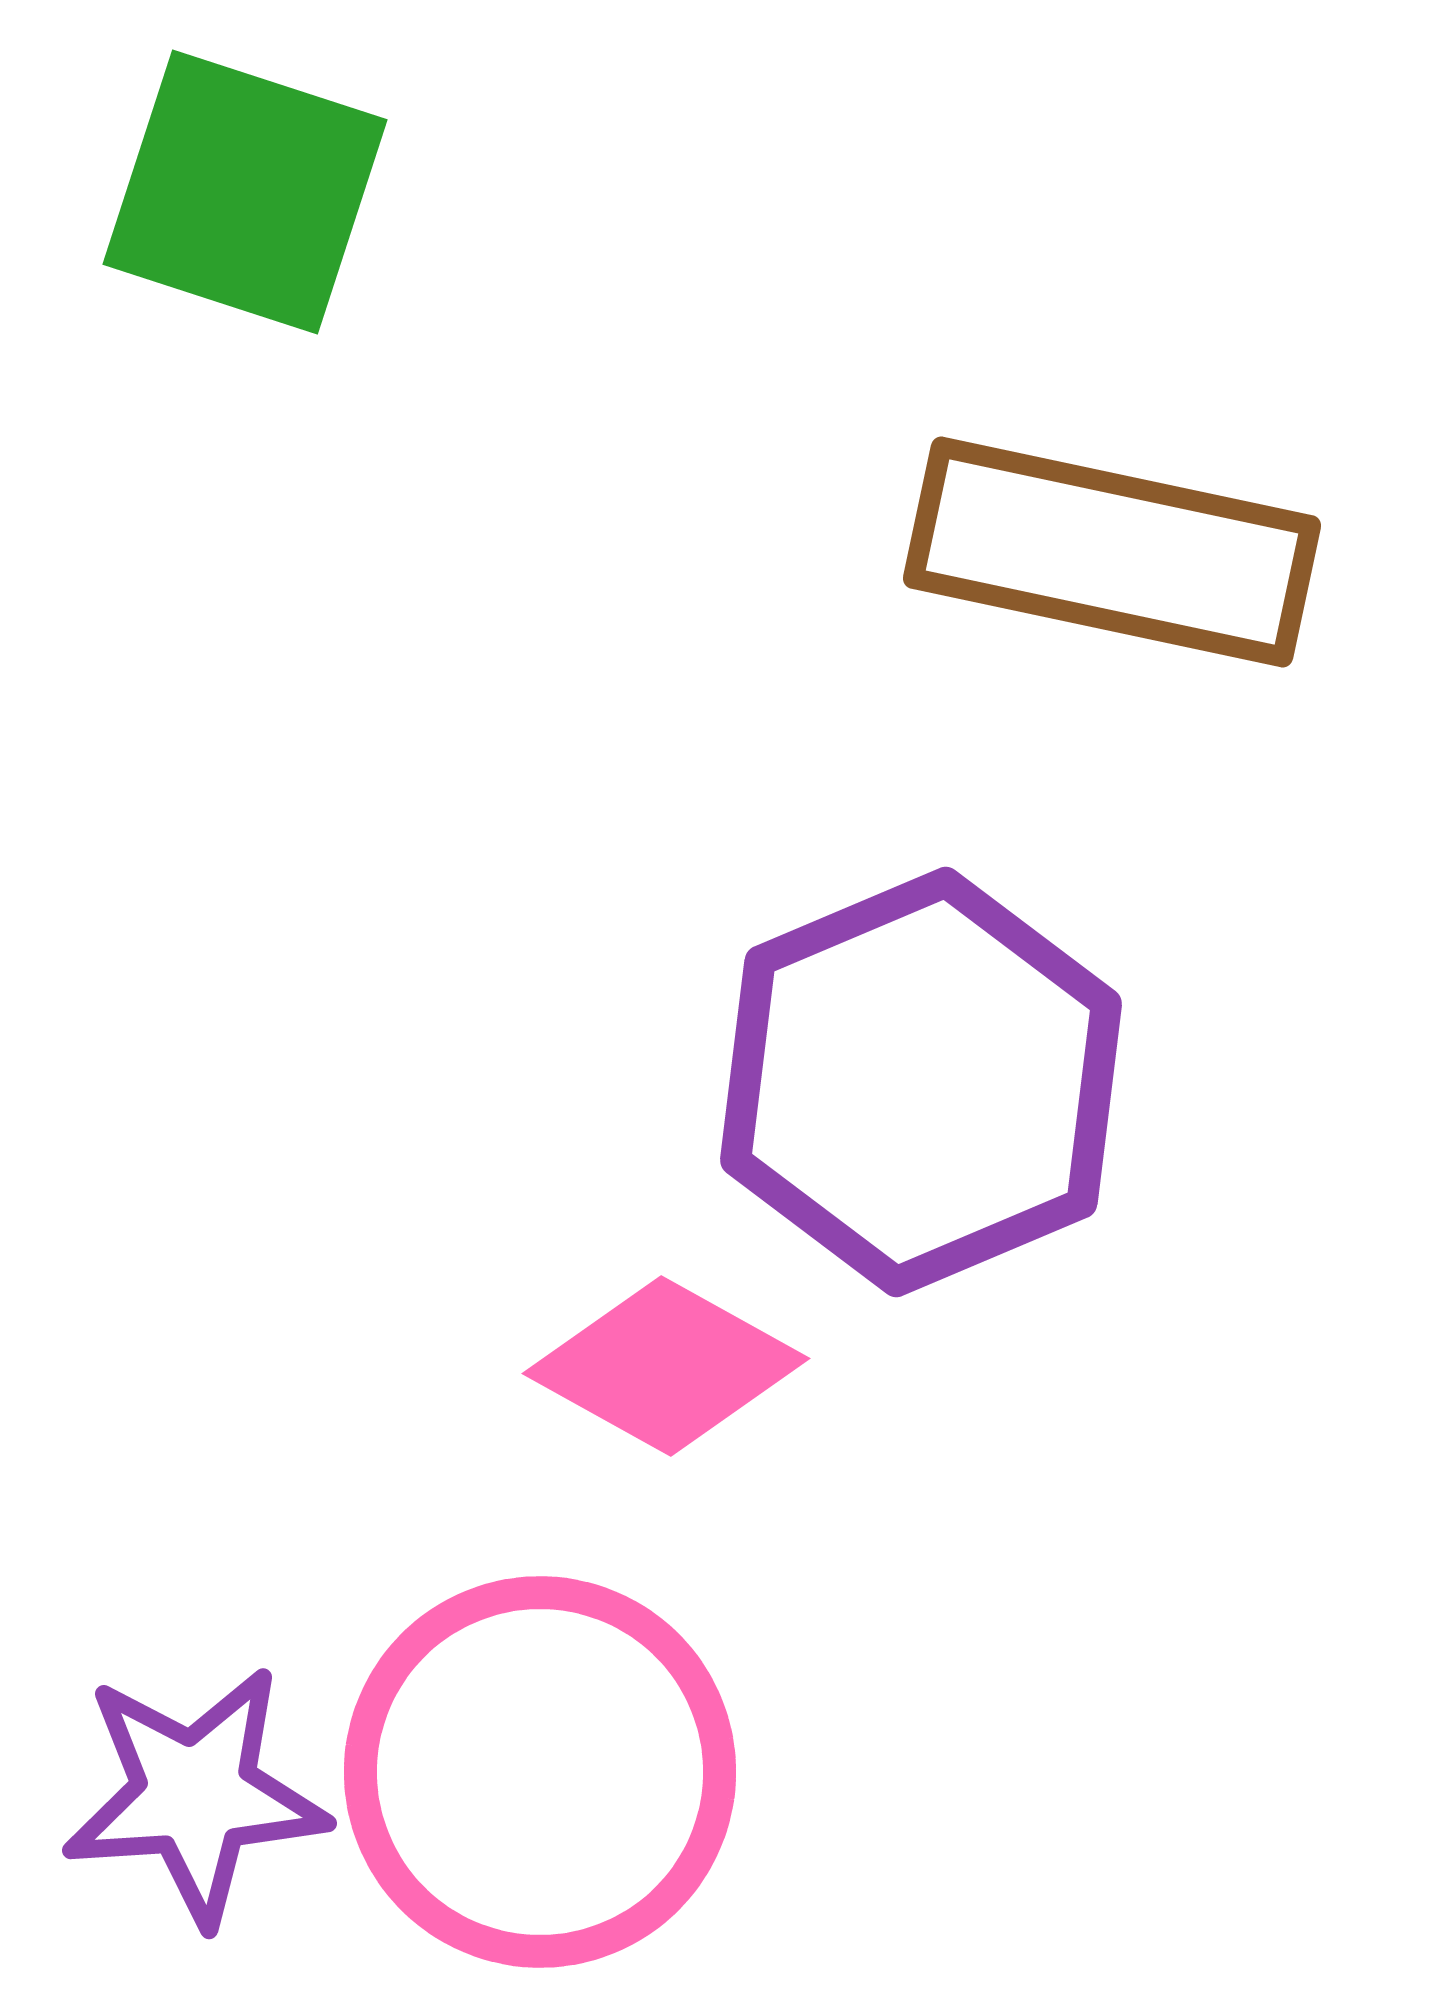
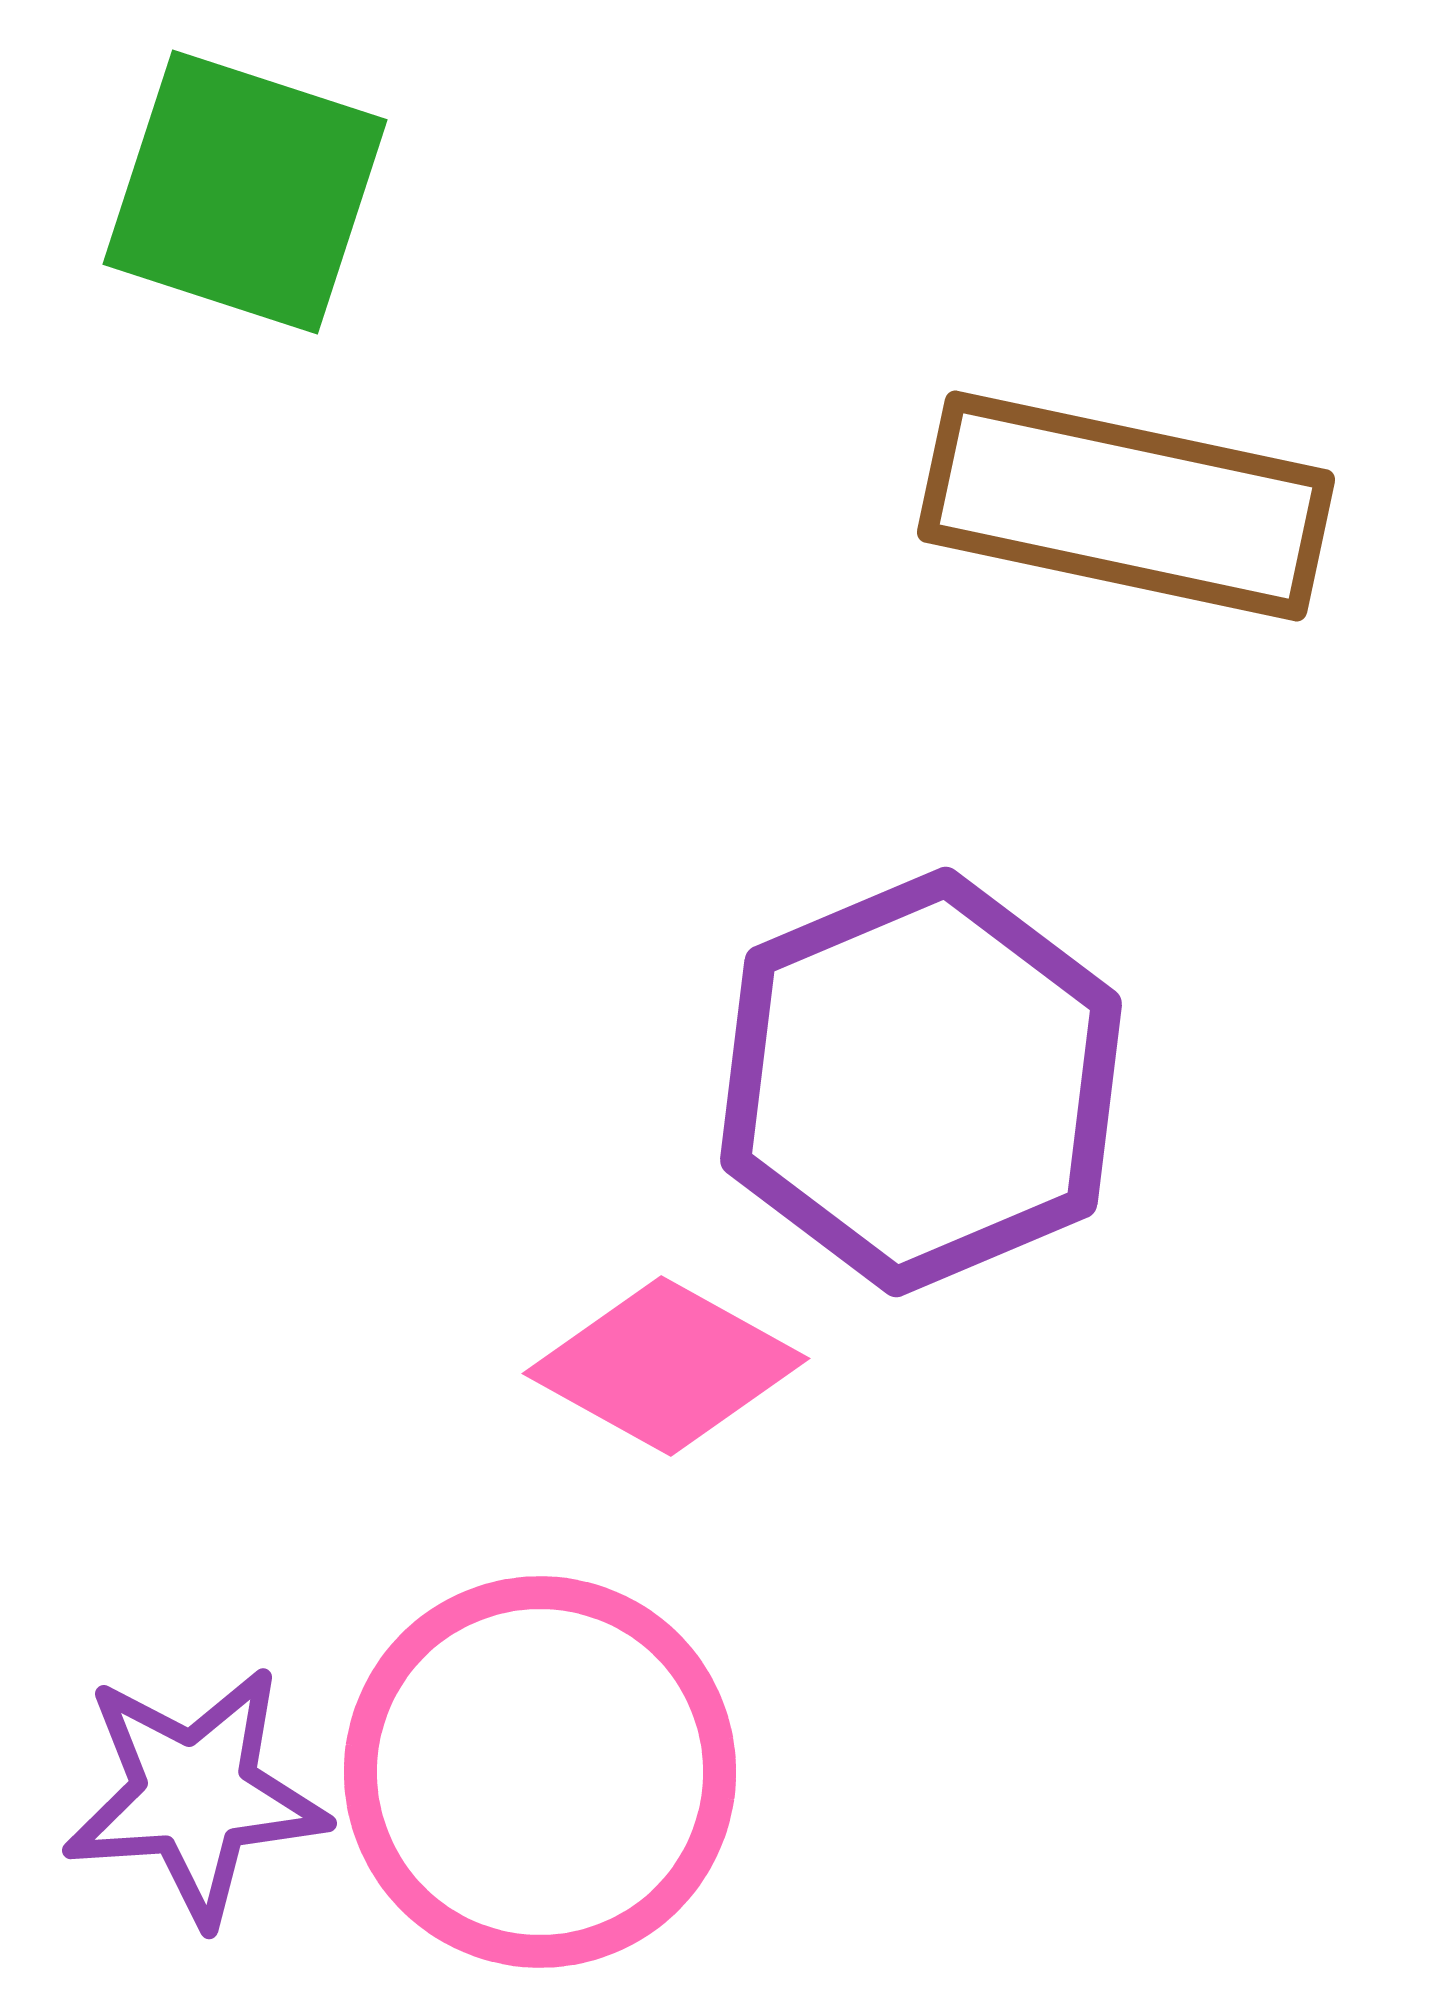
brown rectangle: moved 14 px right, 46 px up
